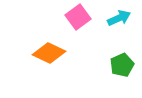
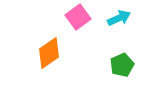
orange diamond: rotated 60 degrees counterclockwise
